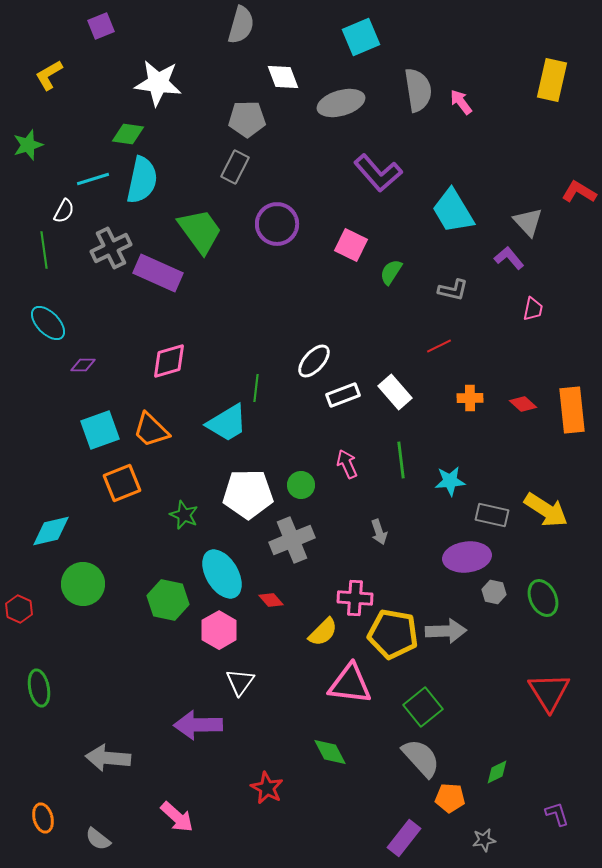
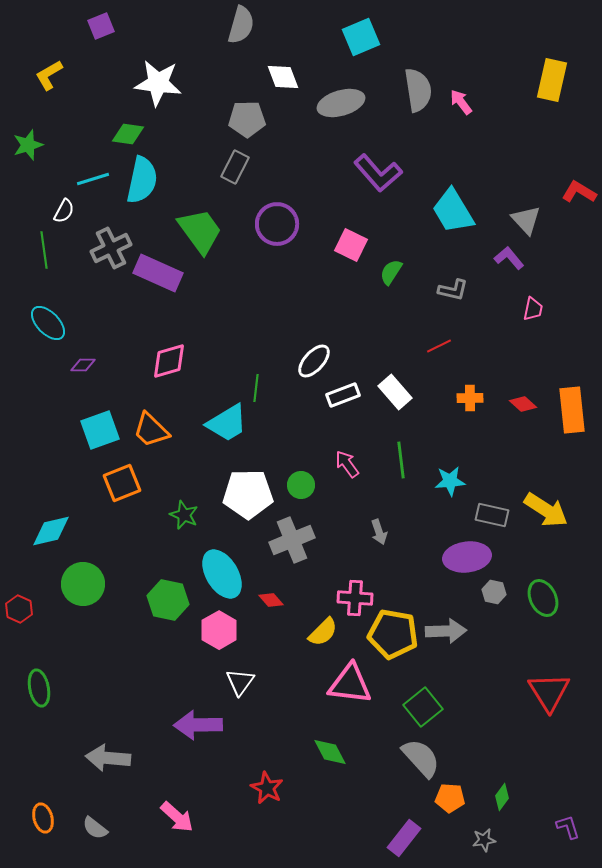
gray triangle at (528, 222): moved 2 px left, 2 px up
pink arrow at (347, 464): rotated 12 degrees counterclockwise
green diamond at (497, 772): moved 5 px right, 25 px down; rotated 28 degrees counterclockwise
purple L-shape at (557, 814): moved 11 px right, 13 px down
gray semicircle at (98, 839): moved 3 px left, 11 px up
